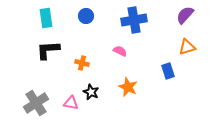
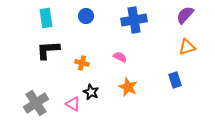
pink semicircle: moved 6 px down
blue rectangle: moved 7 px right, 9 px down
pink triangle: moved 2 px right, 1 px down; rotated 21 degrees clockwise
